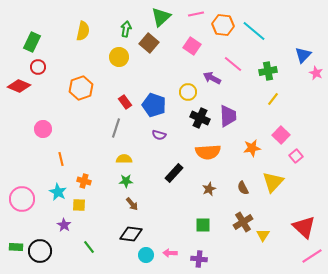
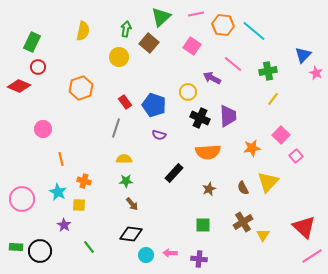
yellow triangle at (273, 182): moved 5 px left
